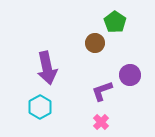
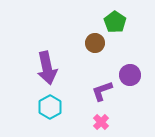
cyan hexagon: moved 10 px right
